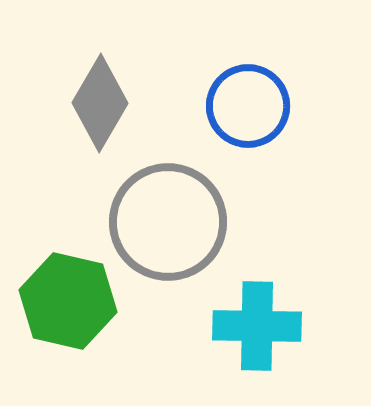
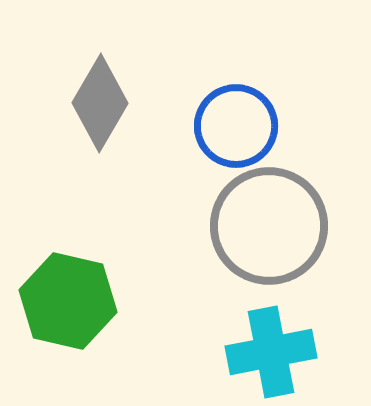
blue circle: moved 12 px left, 20 px down
gray circle: moved 101 px right, 4 px down
cyan cross: moved 14 px right, 26 px down; rotated 12 degrees counterclockwise
